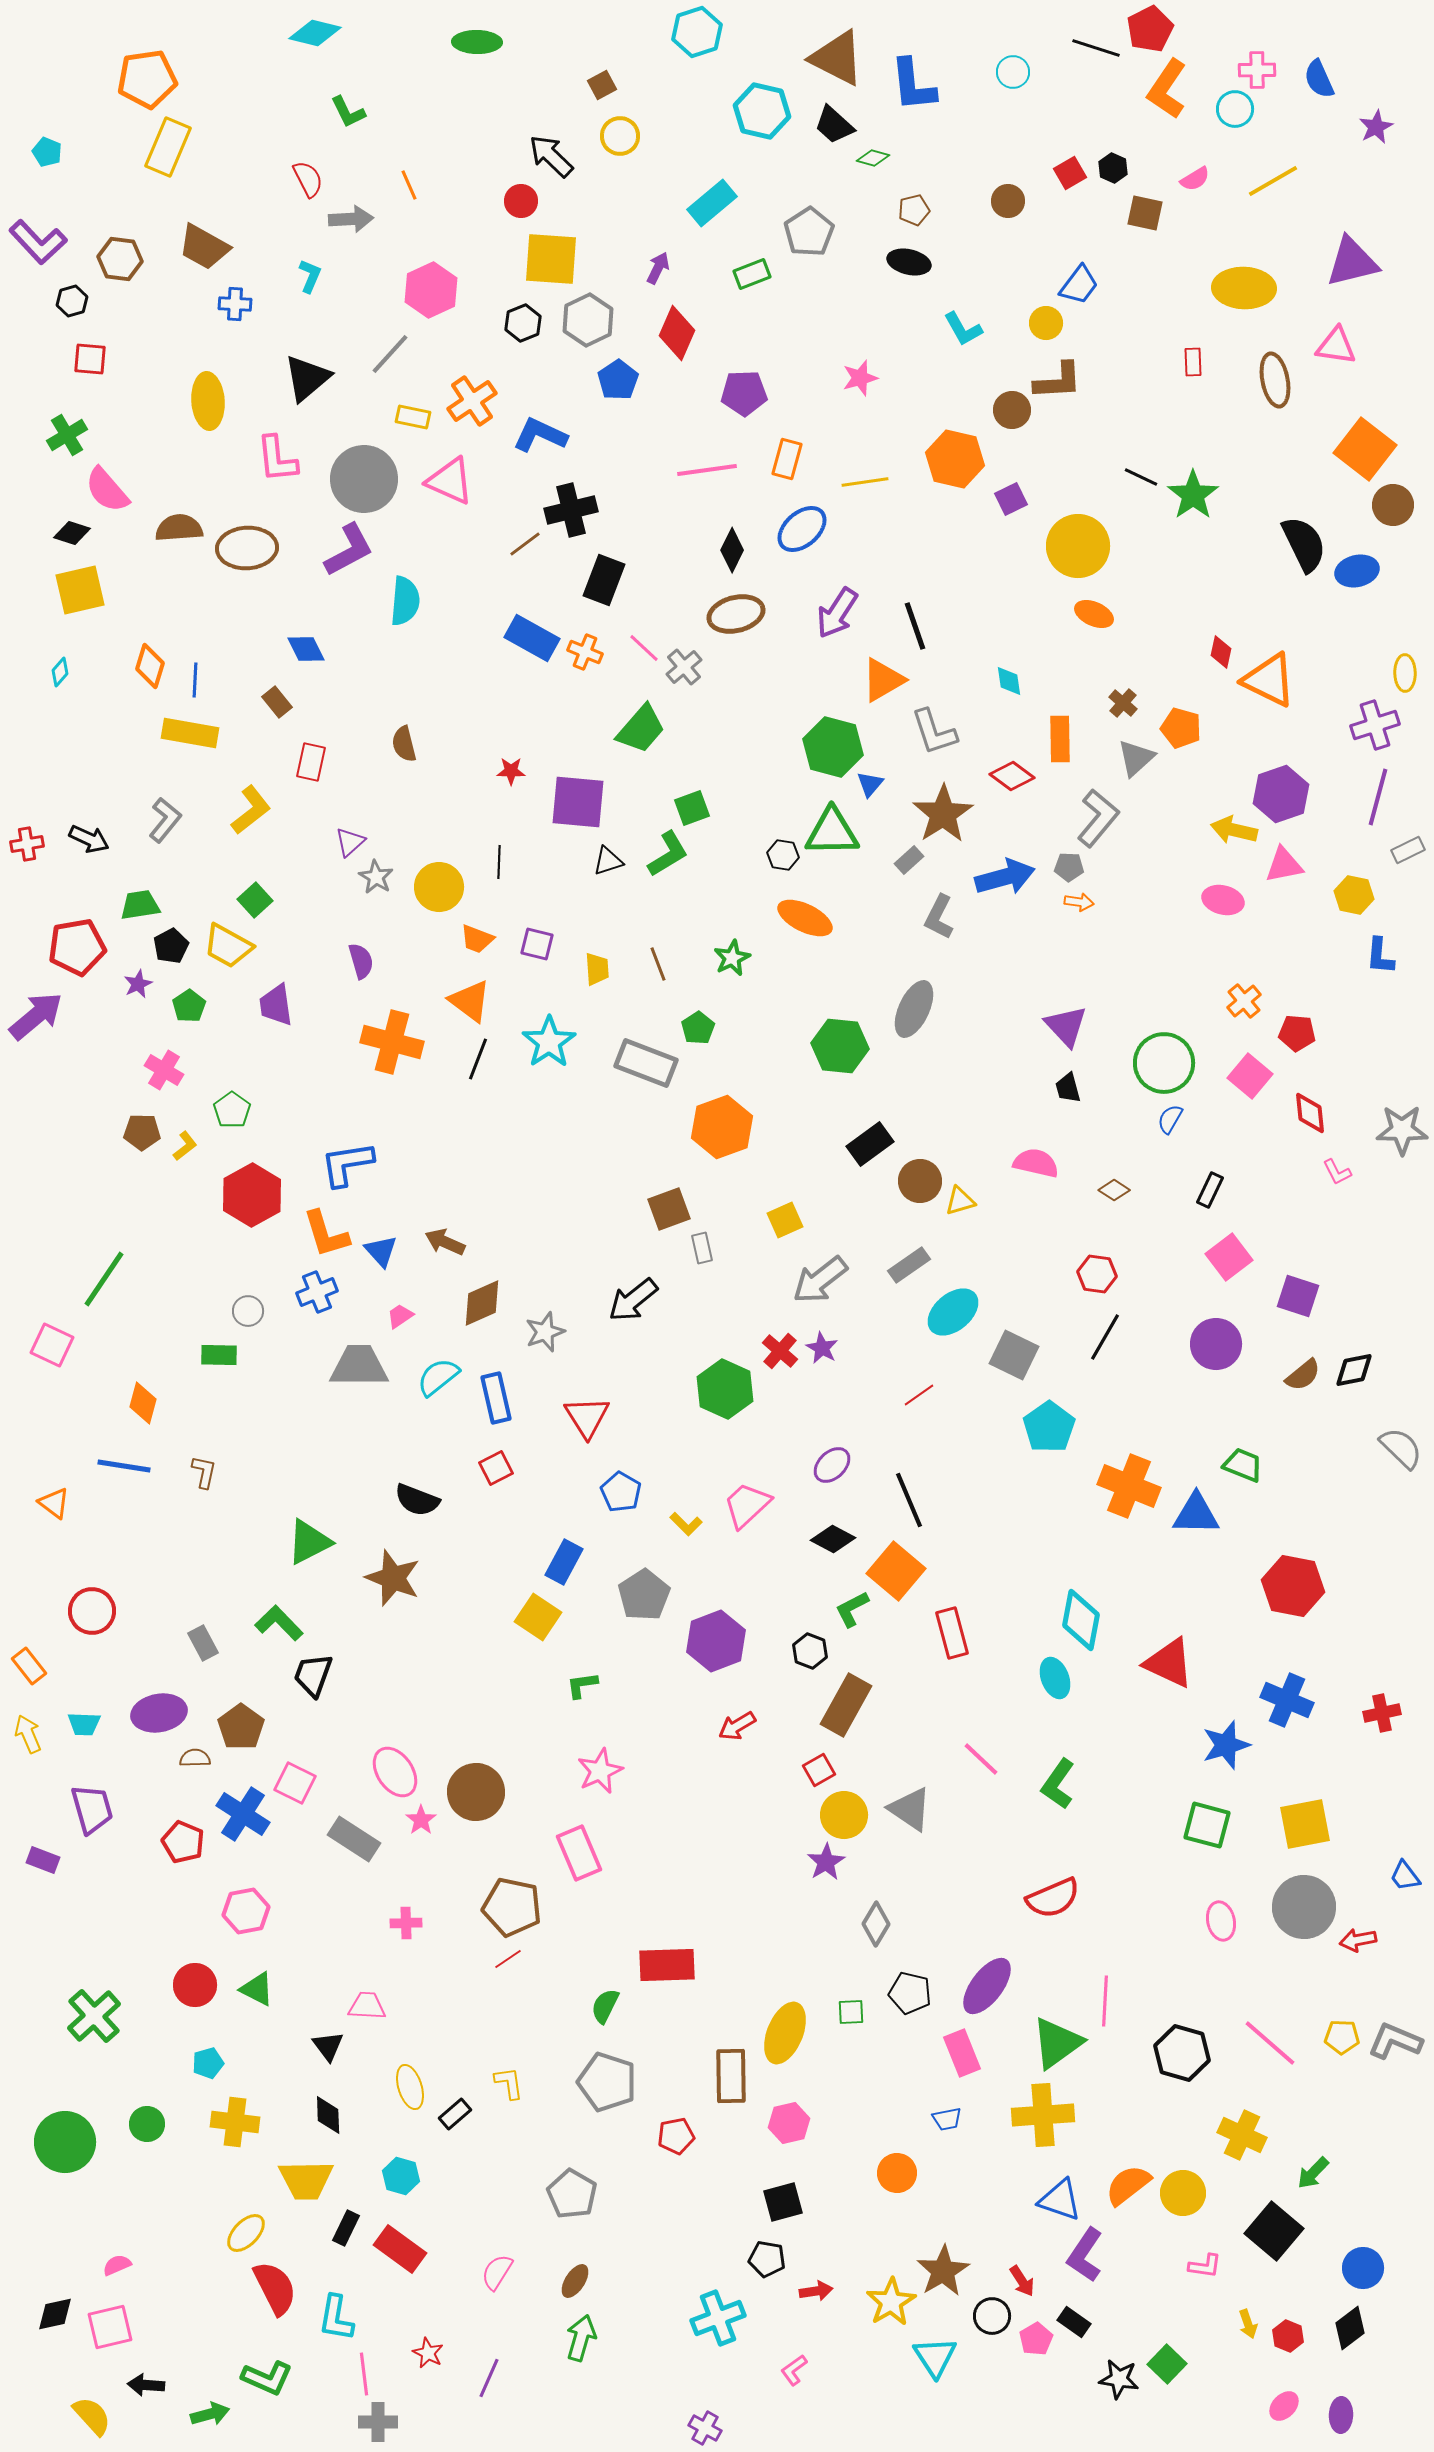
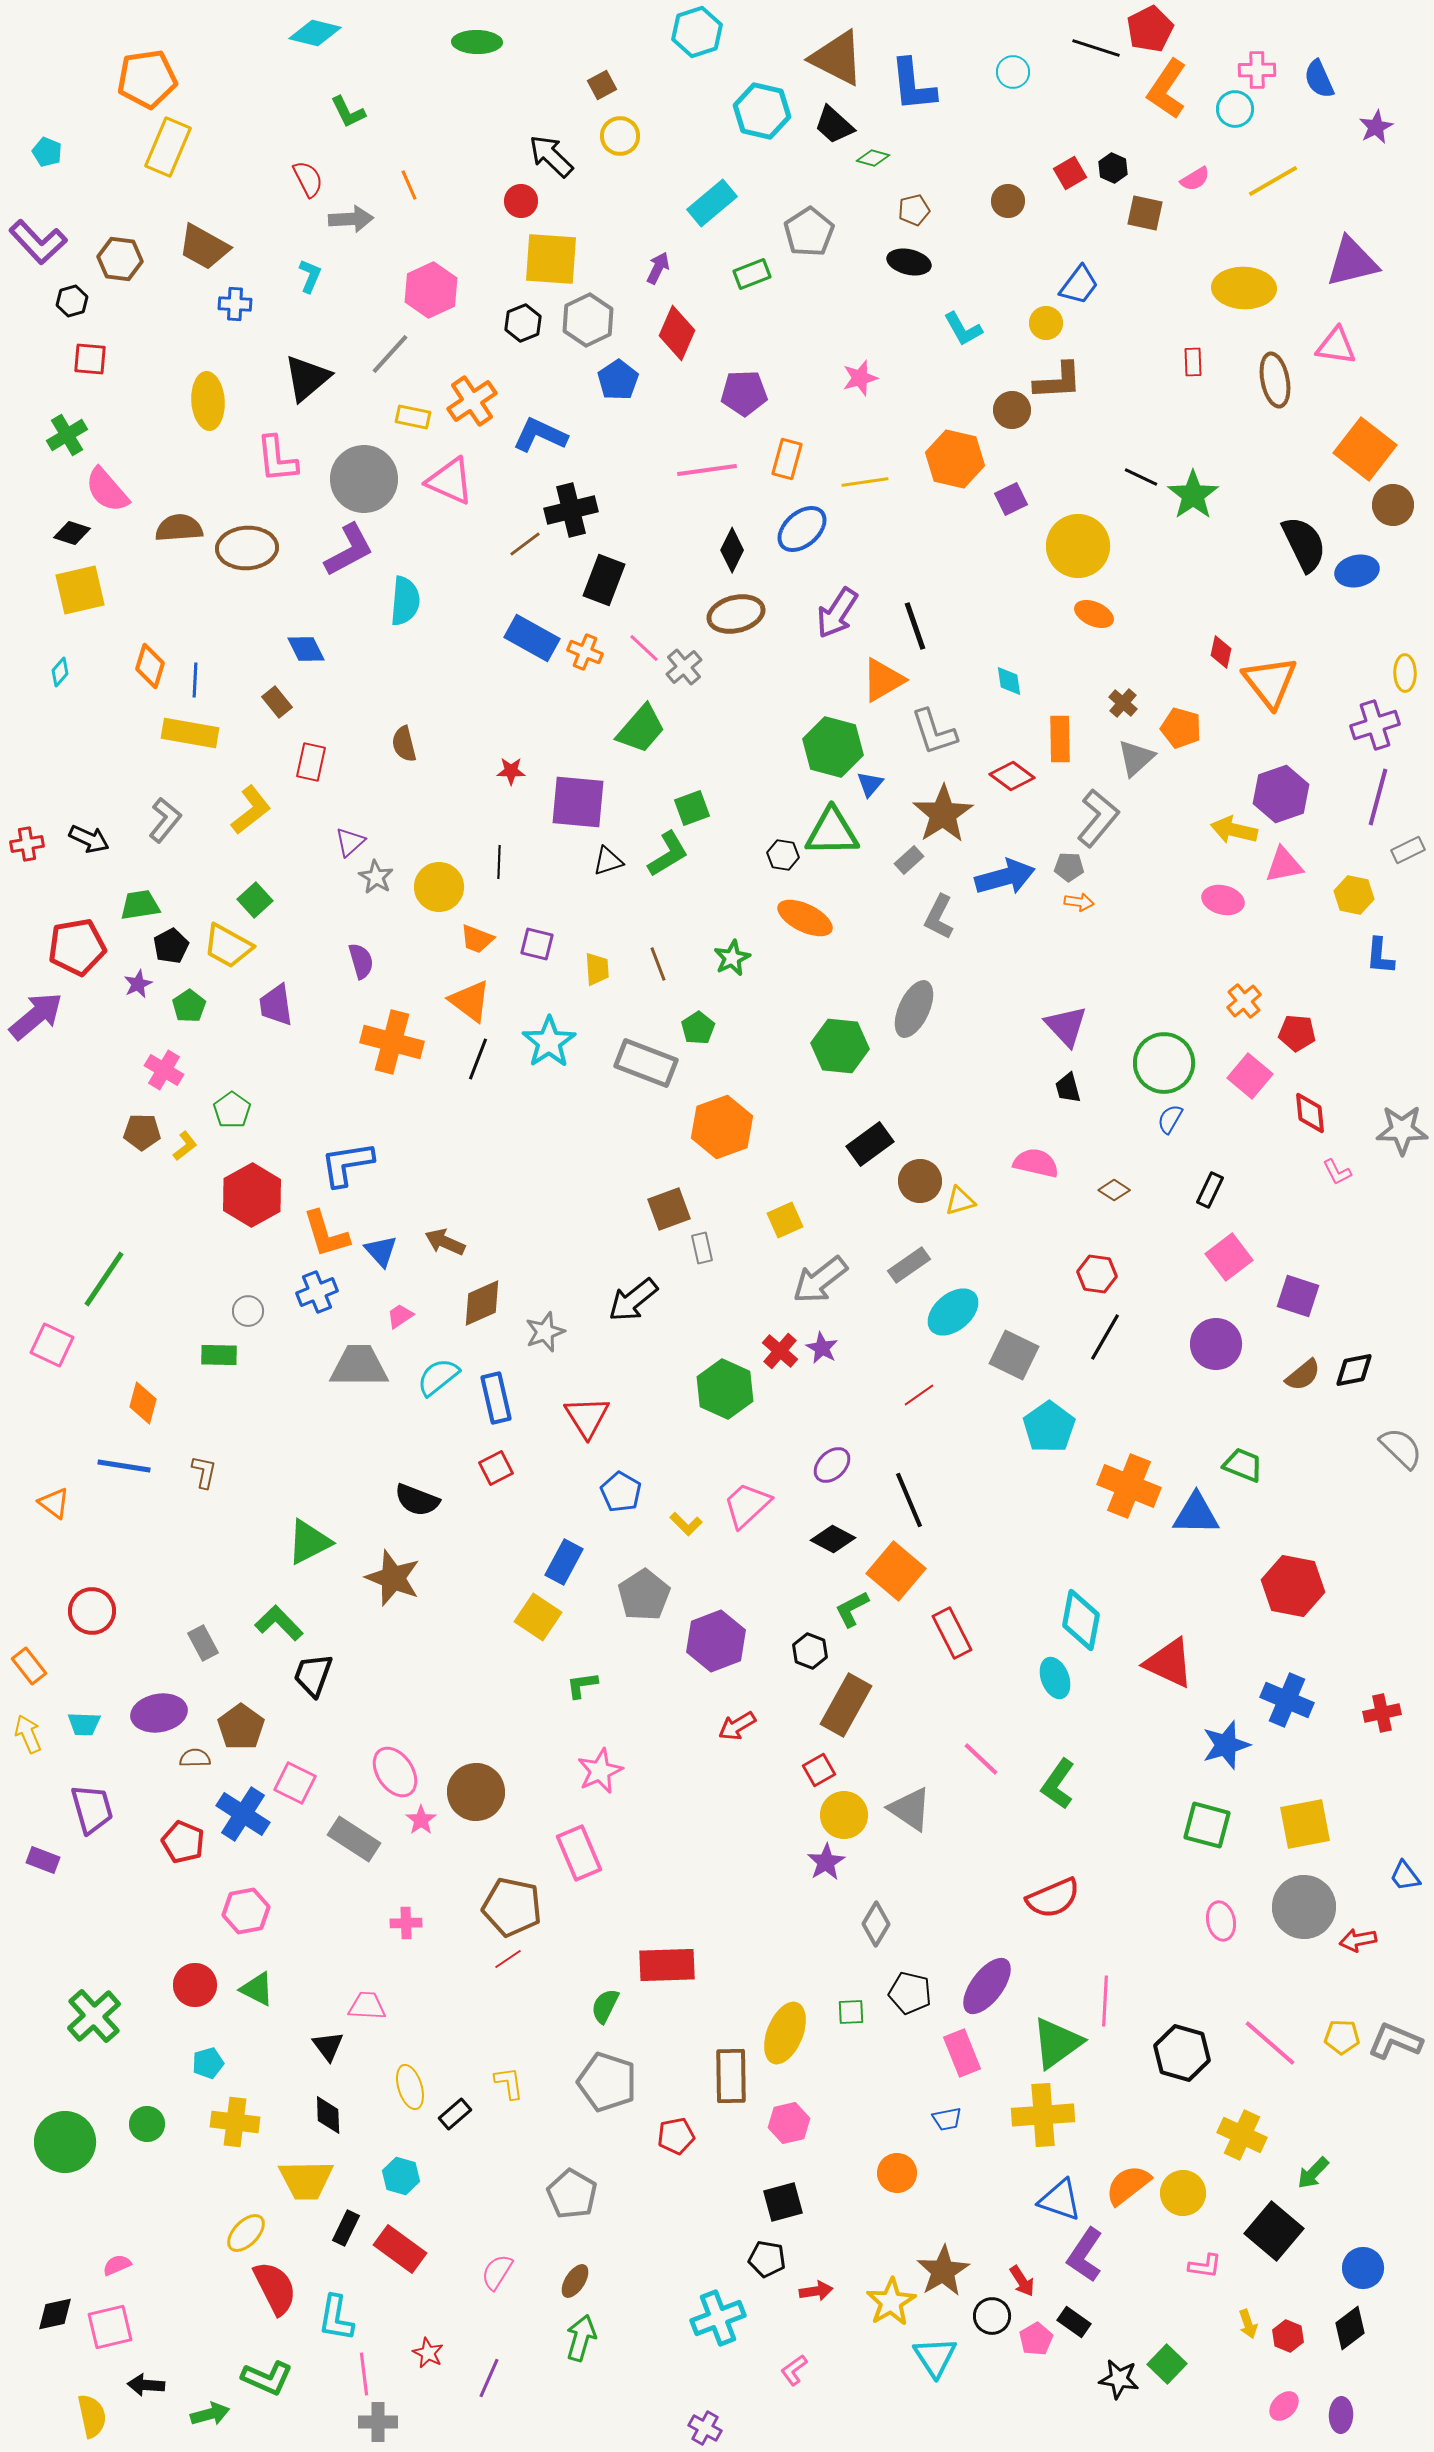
orange triangle at (1269, 680): moved 1 px right, 2 px down; rotated 26 degrees clockwise
red rectangle at (952, 1633): rotated 12 degrees counterclockwise
yellow semicircle at (92, 2416): rotated 30 degrees clockwise
